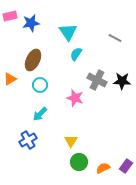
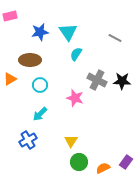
blue star: moved 9 px right, 9 px down
brown ellipse: moved 3 px left; rotated 65 degrees clockwise
purple rectangle: moved 4 px up
